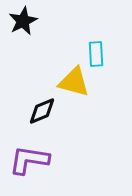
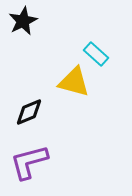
cyan rectangle: rotated 45 degrees counterclockwise
black diamond: moved 13 px left, 1 px down
purple L-shape: moved 2 px down; rotated 24 degrees counterclockwise
